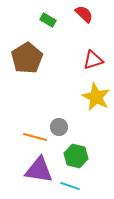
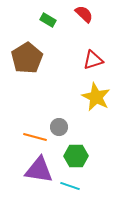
green hexagon: rotated 15 degrees counterclockwise
